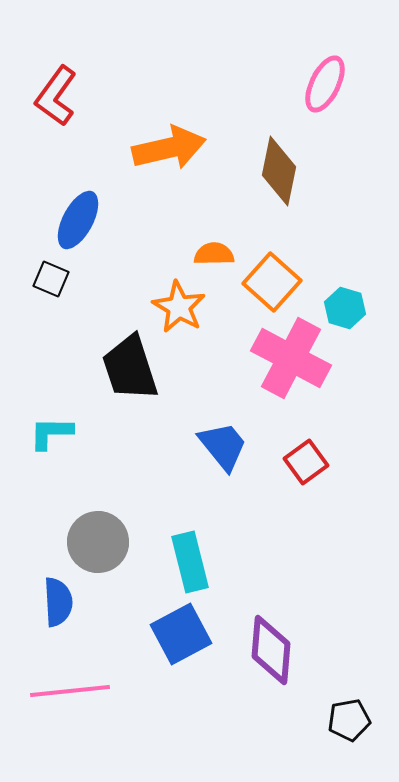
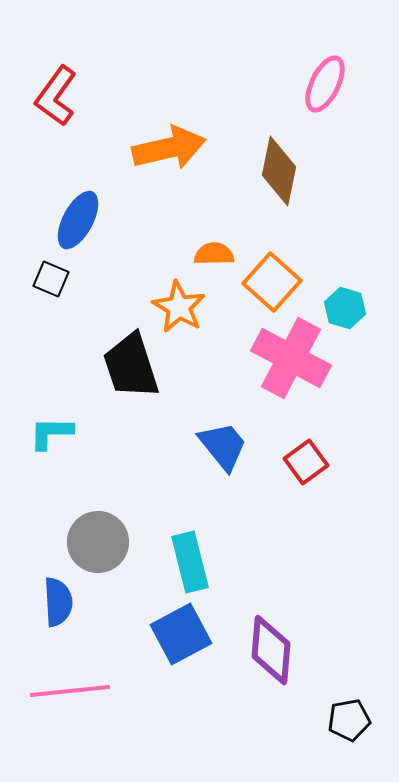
black trapezoid: moved 1 px right, 2 px up
